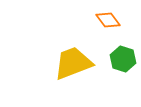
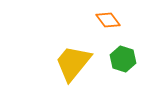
yellow trapezoid: rotated 30 degrees counterclockwise
